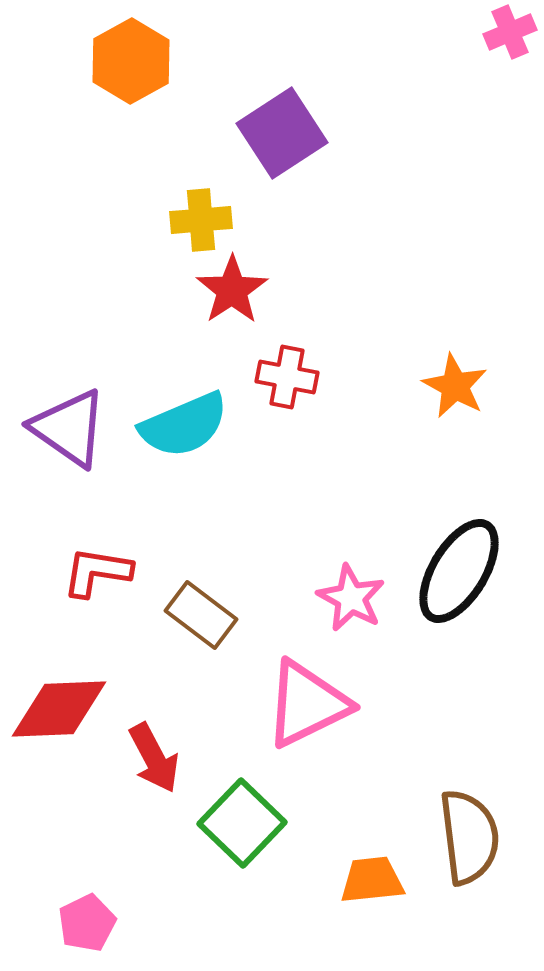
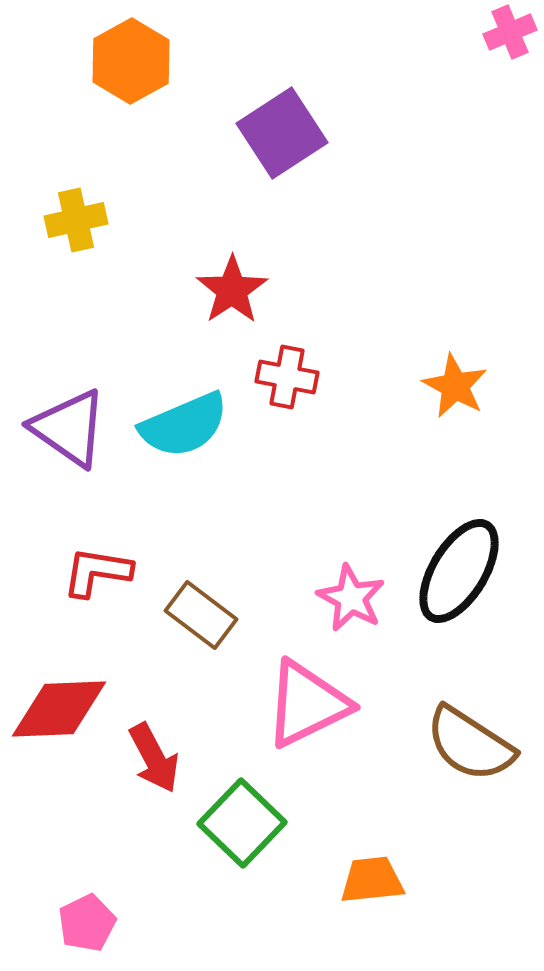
yellow cross: moved 125 px left; rotated 8 degrees counterclockwise
brown semicircle: moved 1 px right, 93 px up; rotated 130 degrees clockwise
